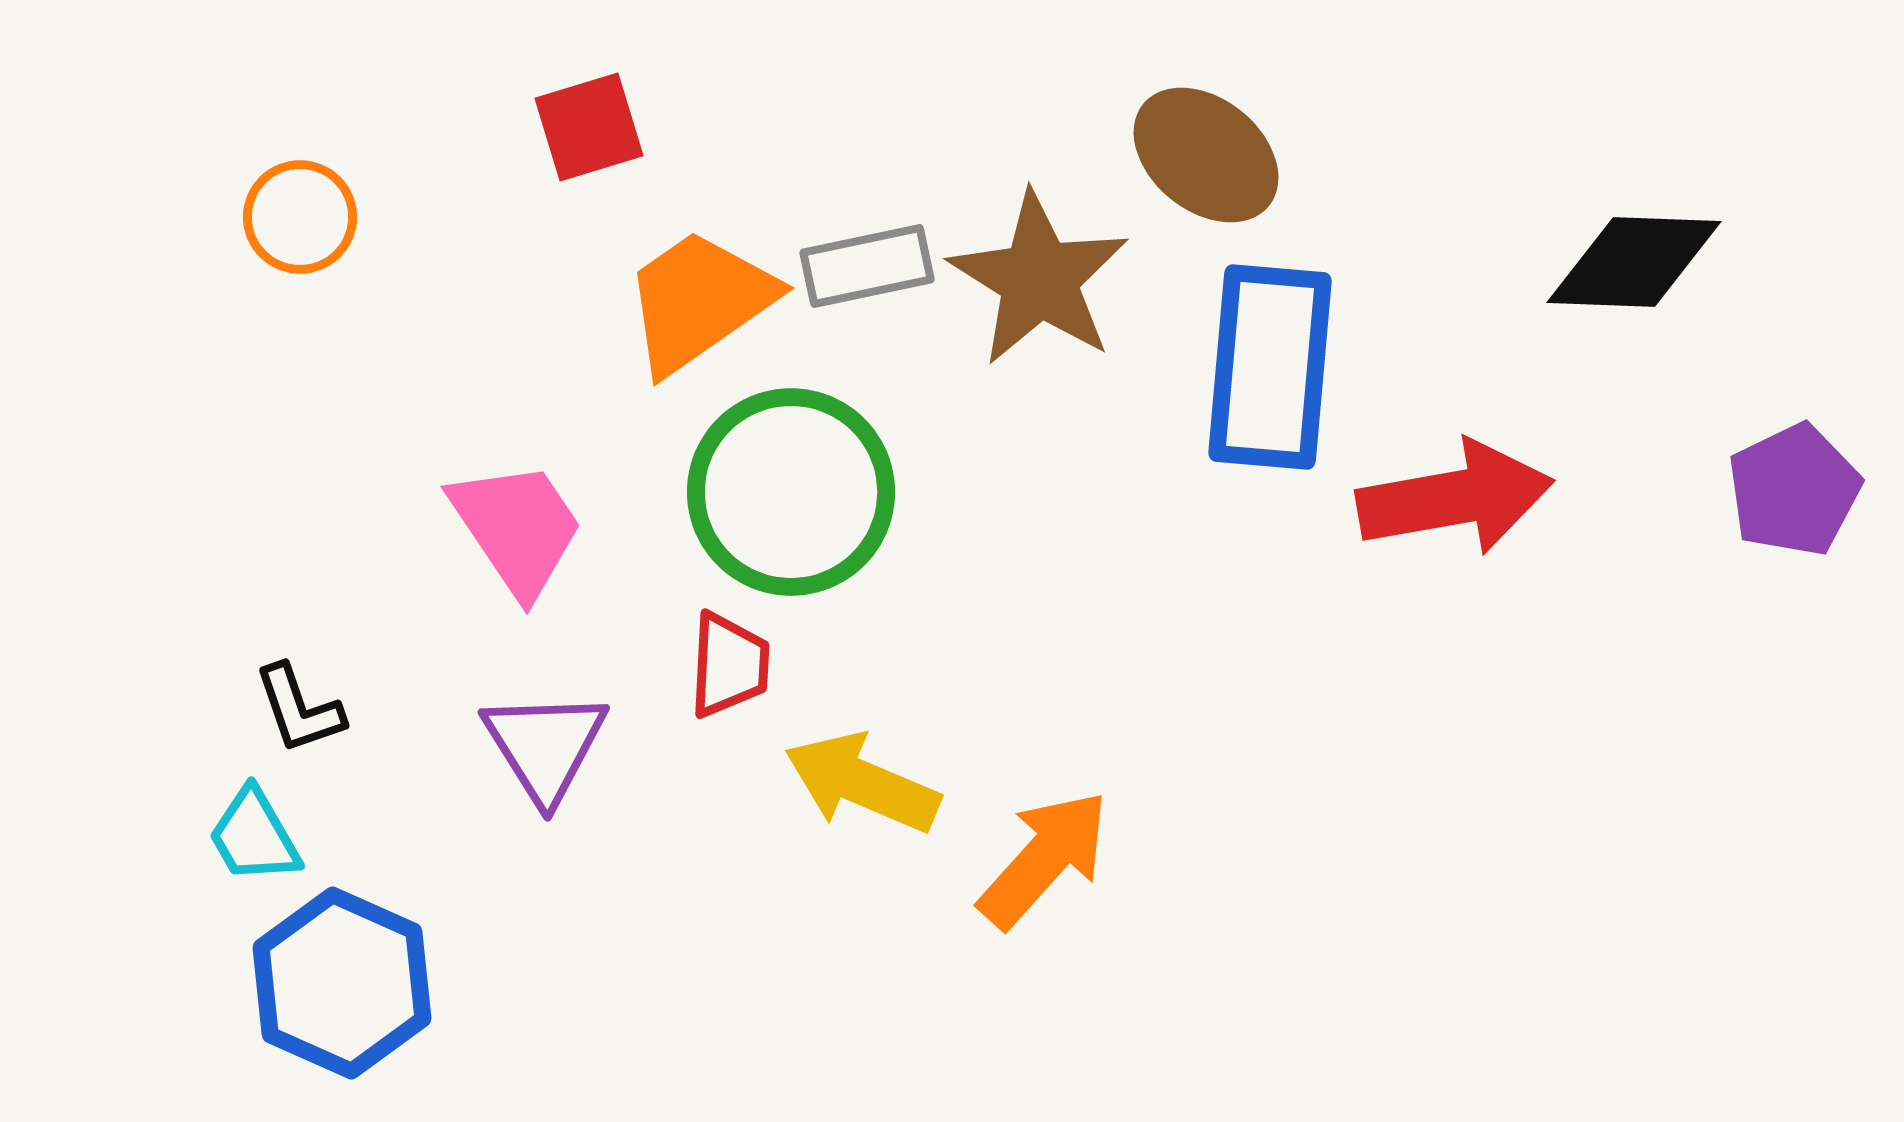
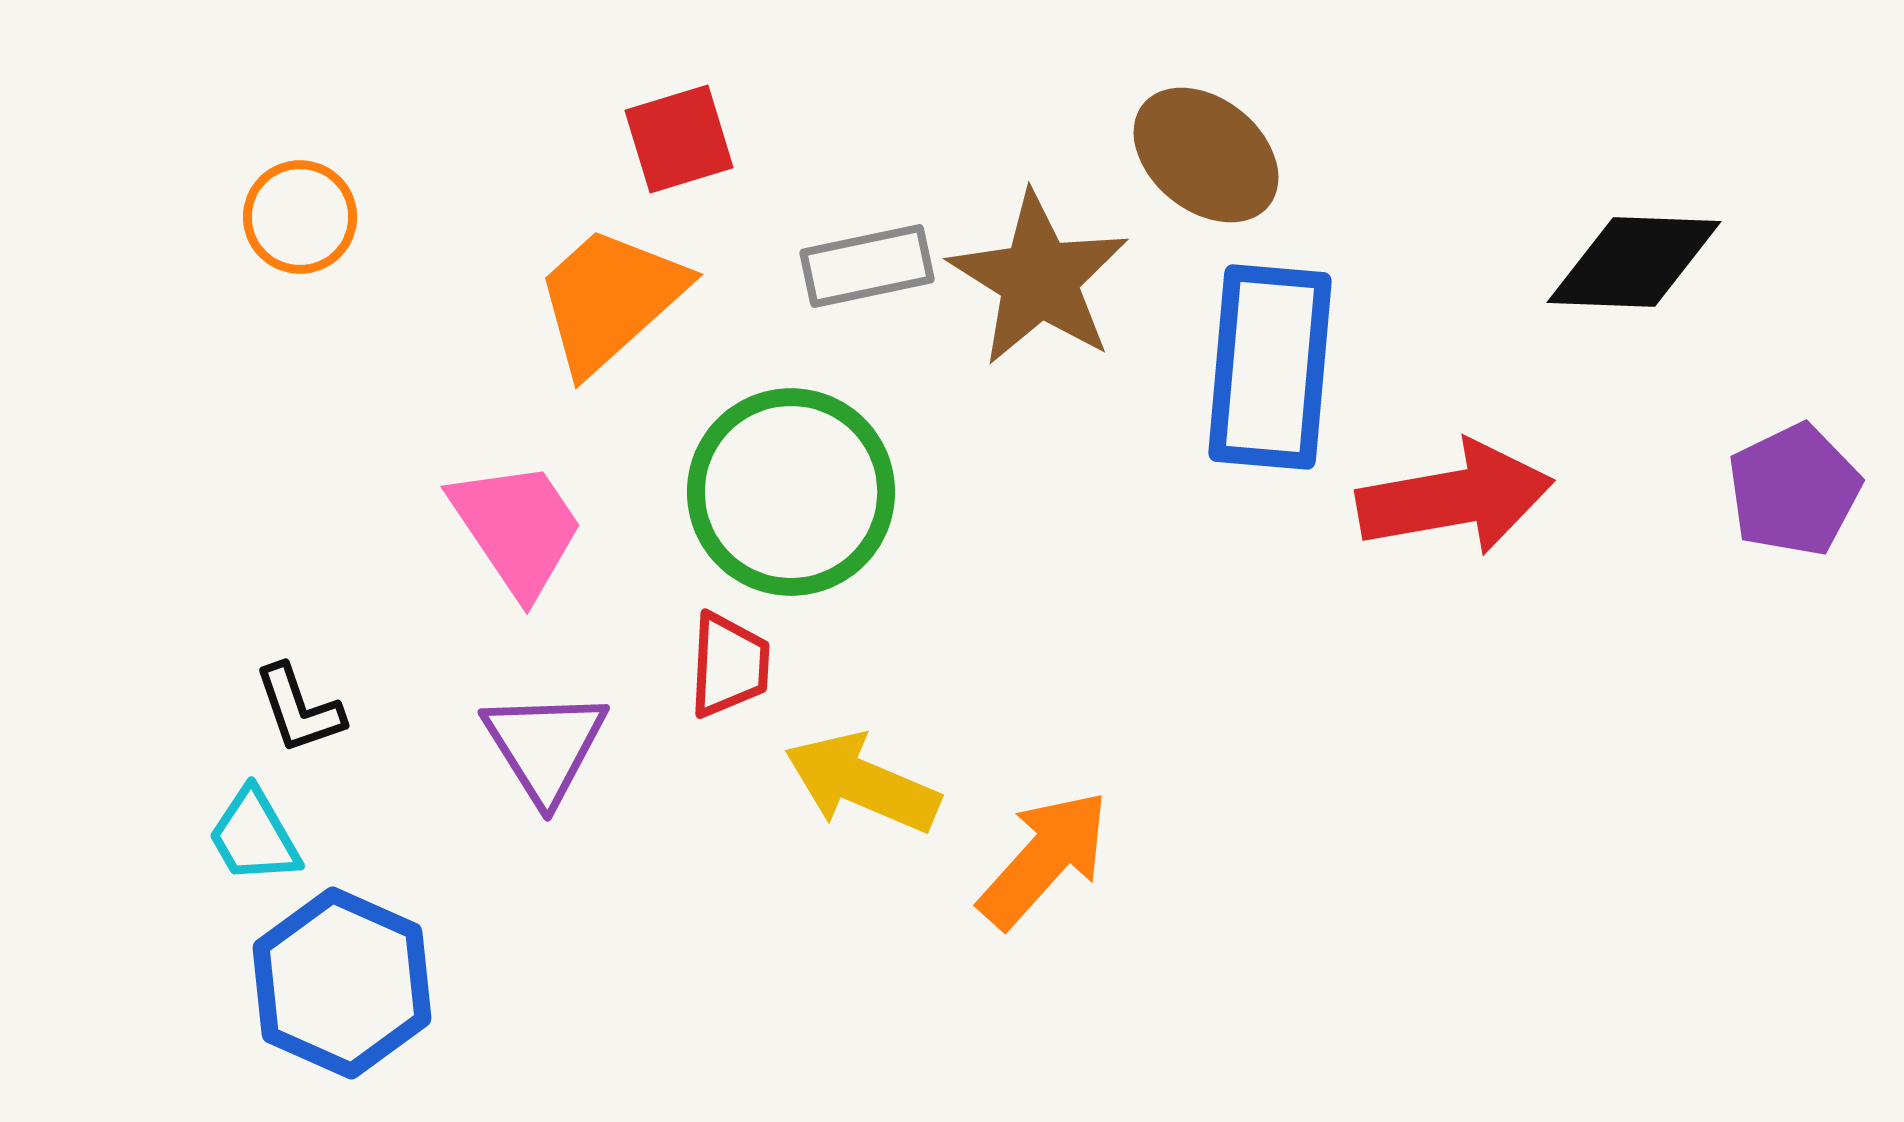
red square: moved 90 px right, 12 px down
orange trapezoid: moved 89 px left, 2 px up; rotated 7 degrees counterclockwise
